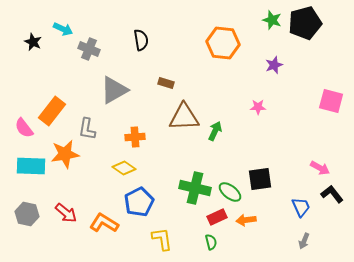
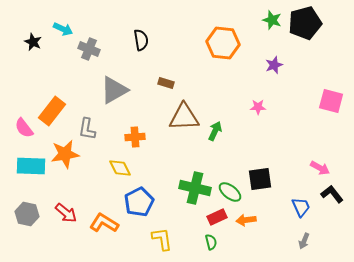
yellow diamond: moved 4 px left; rotated 30 degrees clockwise
